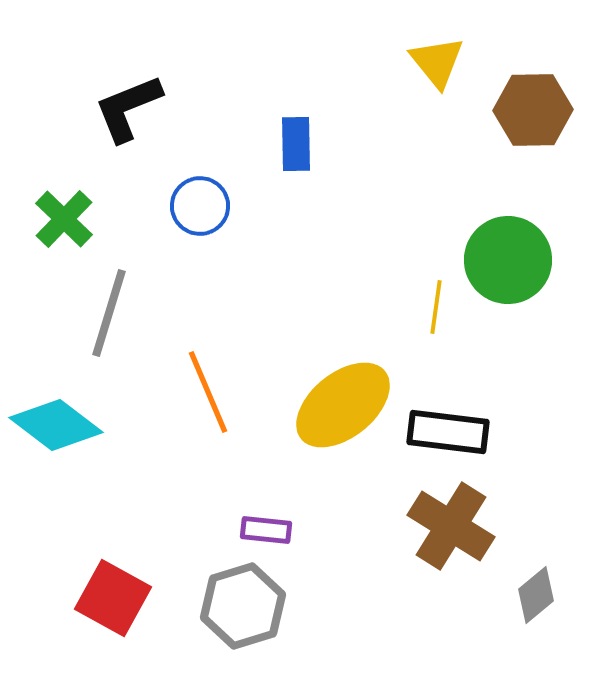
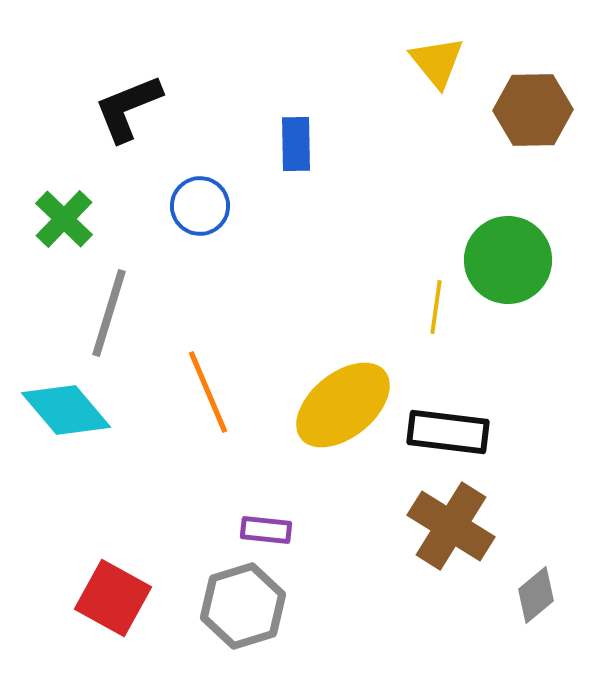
cyan diamond: moved 10 px right, 15 px up; rotated 12 degrees clockwise
